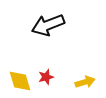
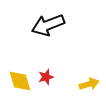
yellow arrow: moved 4 px right, 2 px down
